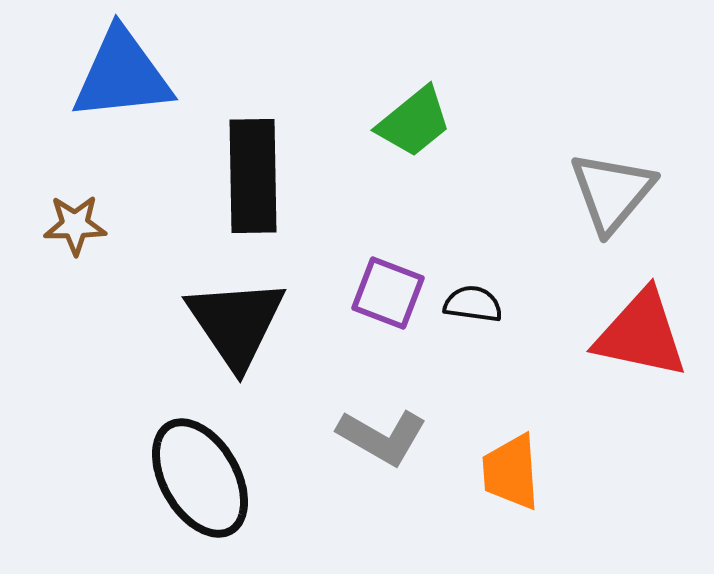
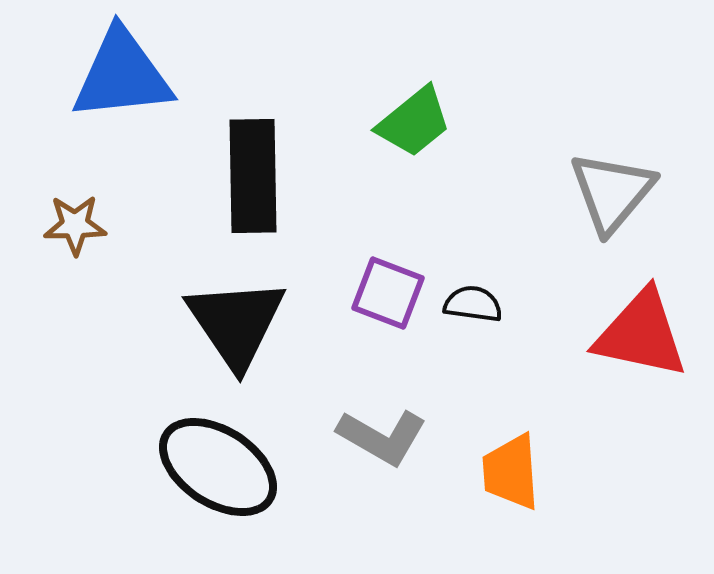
black ellipse: moved 18 px right, 11 px up; rotated 27 degrees counterclockwise
